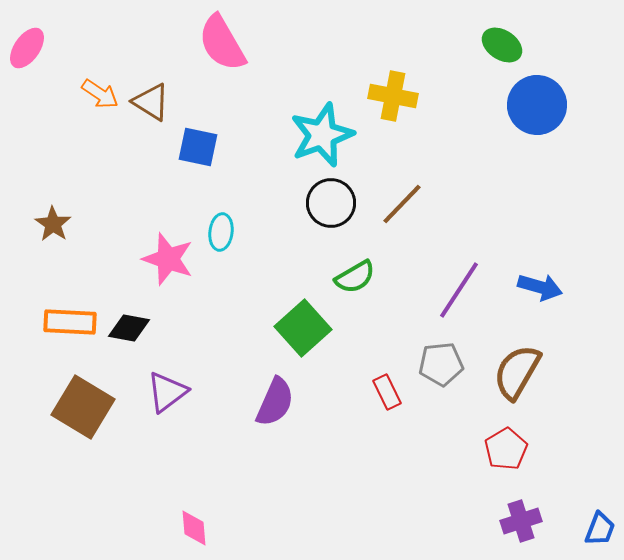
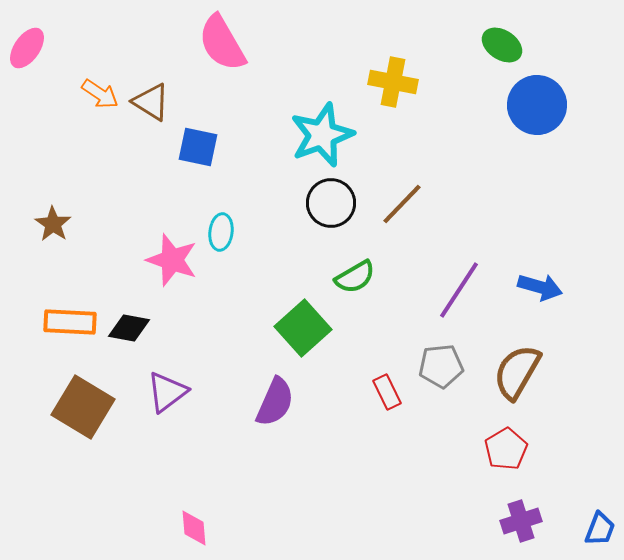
yellow cross: moved 14 px up
pink star: moved 4 px right, 1 px down
gray pentagon: moved 2 px down
